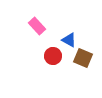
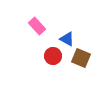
blue triangle: moved 2 px left, 1 px up
brown square: moved 2 px left
